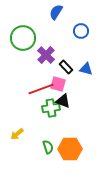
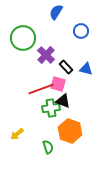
orange hexagon: moved 18 px up; rotated 20 degrees clockwise
